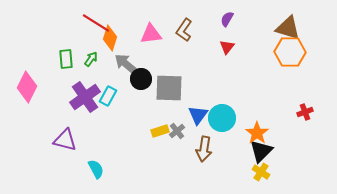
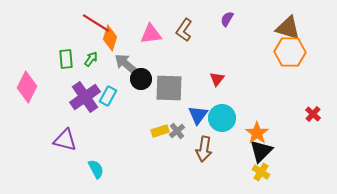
red triangle: moved 10 px left, 32 px down
red cross: moved 8 px right, 2 px down; rotated 28 degrees counterclockwise
